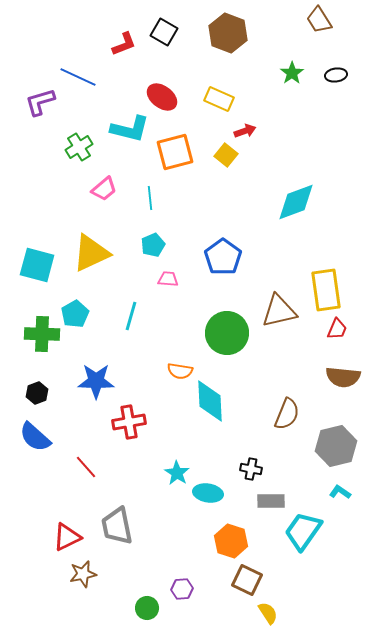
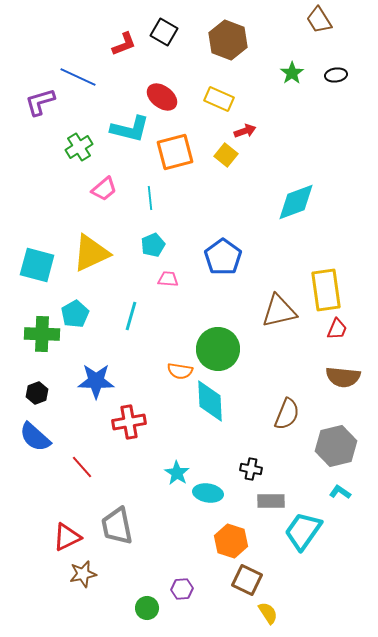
brown hexagon at (228, 33): moved 7 px down
green circle at (227, 333): moved 9 px left, 16 px down
red line at (86, 467): moved 4 px left
